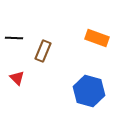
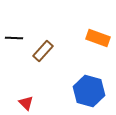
orange rectangle: moved 1 px right
brown rectangle: rotated 20 degrees clockwise
red triangle: moved 9 px right, 25 px down
